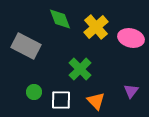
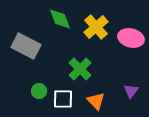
green circle: moved 5 px right, 1 px up
white square: moved 2 px right, 1 px up
